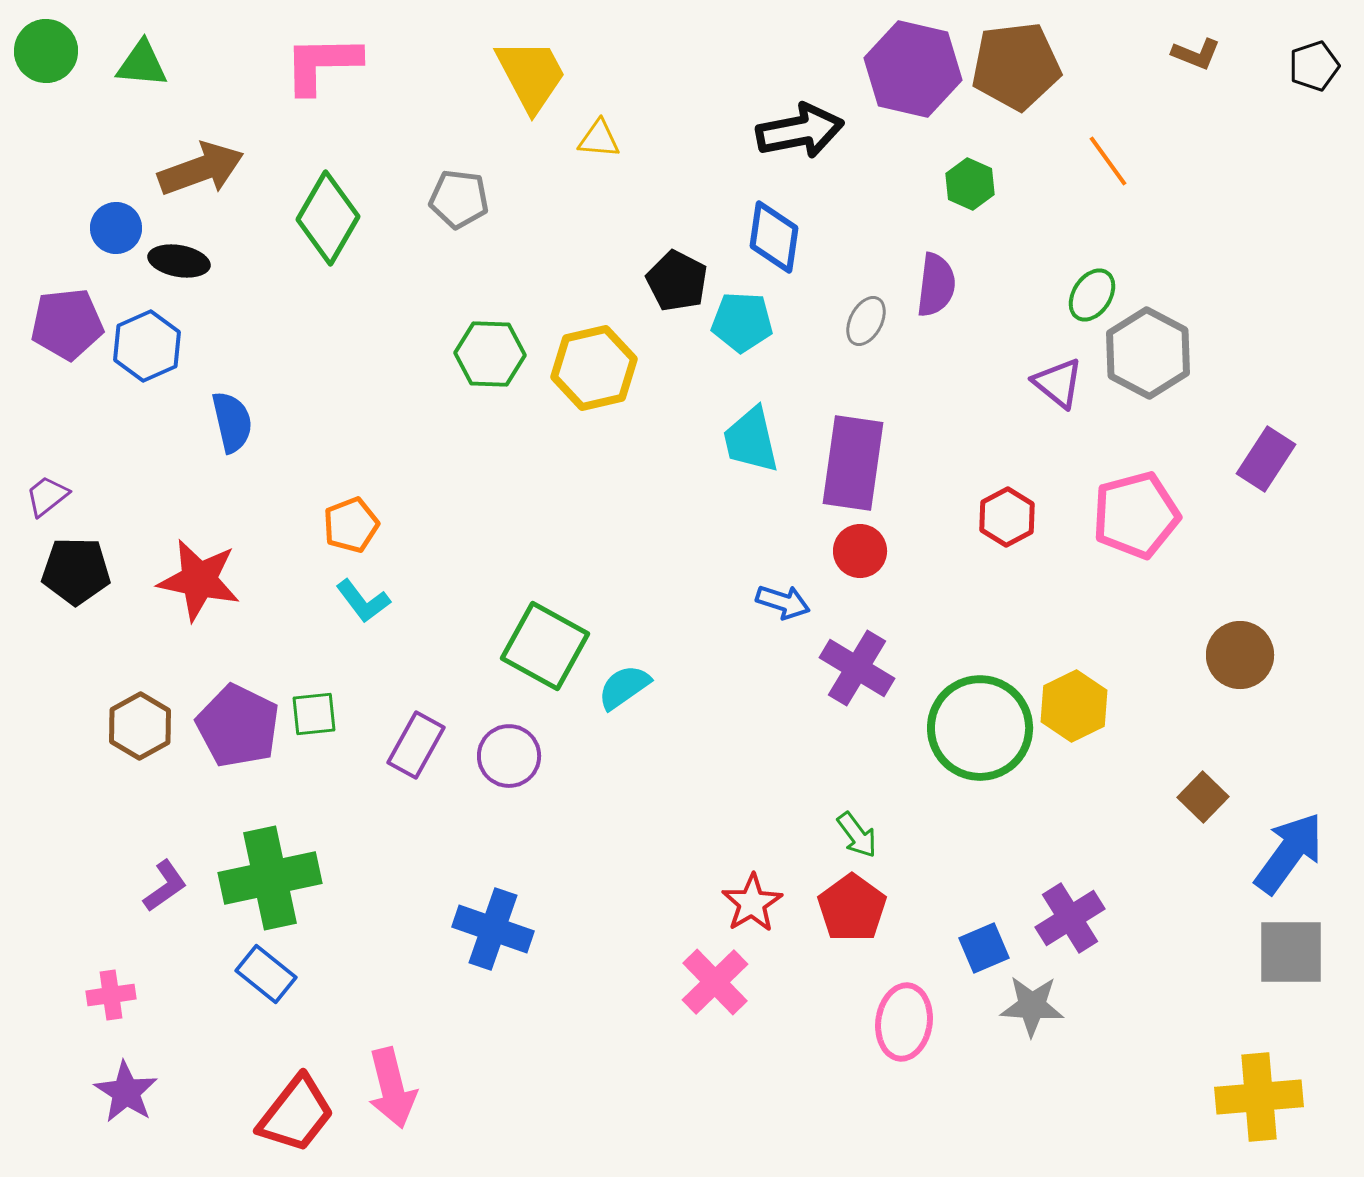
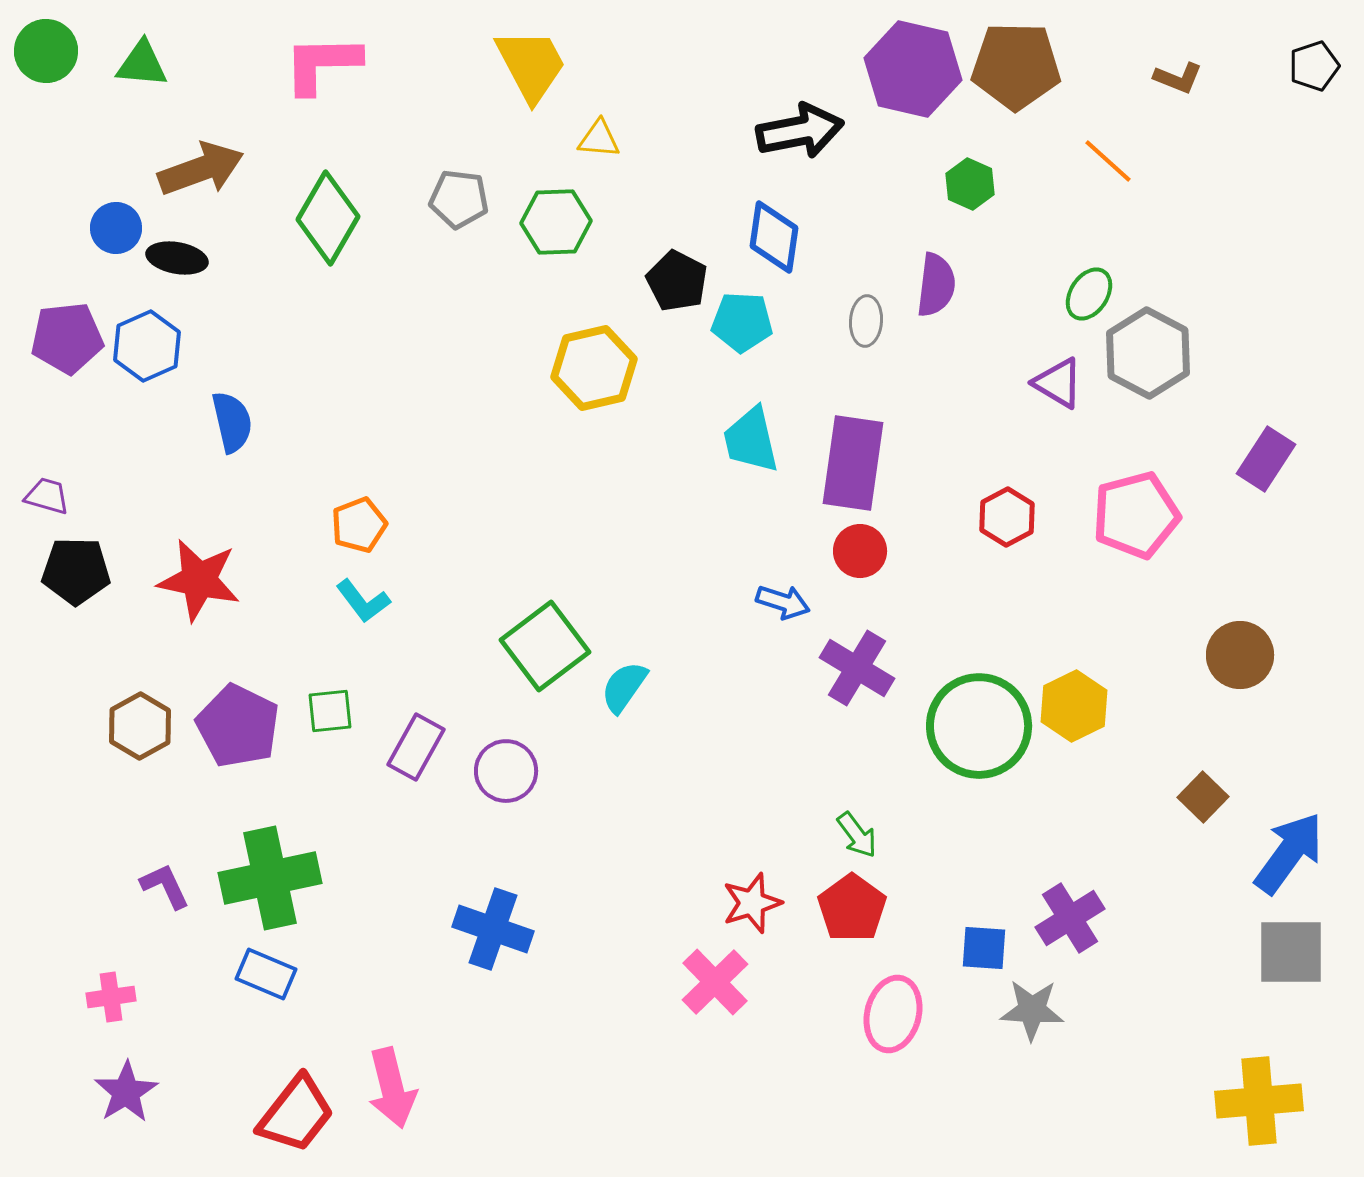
brown L-shape at (1196, 54): moved 18 px left, 24 px down
brown pentagon at (1016, 66): rotated 8 degrees clockwise
yellow trapezoid at (531, 75): moved 10 px up
orange line at (1108, 161): rotated 12 degrees counterclockwise
black ellipse at (179, 261): moved 2 px left, 3 px up
green ellipse at (1092, 295): moved 3 px left, 1 px up
gray ellipse at (866, 321): rotated 24 degrees counterclockwise
purple pentagon at (67, 324): moved 14 px down
green hexagon at (490, 354): moved 66 px right, 132 px up; rotated 4 degrees counterclockwise
purple triangle at (1058, 383): rotated 8 degrees counterclockwise
purple trapezoid at (47, 496): rotated 54 degrees clockwise
orange pentagon at (351, 525): moved 8 px right
green square at (545, 646): rotated 24 degrees clockwise
cyan semicircle at (624, 687): rotated 20 degrees counterclockwise
green square at (314, 714): moved 16 px right, 3 px up
green circle at (980, 728): moved 1 px left, 2 px up
purple rectangle at (416, 745): moved 2 px down
purple circle at (509, 756): moved 3 px left, 15 px down
purple L-shape at (165, 886): rotated 80 degrees counterclockwise
red star at (752, 903): rotated 14 degrees clockwise
blue square at (984, 948): rotated 27 degrees clockwise
blue rectangle at (266, 974): rotated 16 degrees counterclockwise
pink cross at (111, 995): moved 2 px down
gray star at (1032, 1006): moved 4 px down
pink ellipse at (904, 1022): moved 11 px left, 8 px up; rotated 6 degrees clockwise
purple star at (126, 1092): rotated 8 degrees clockwise
yellow cross at (1259, 1097): moved 4 px down
